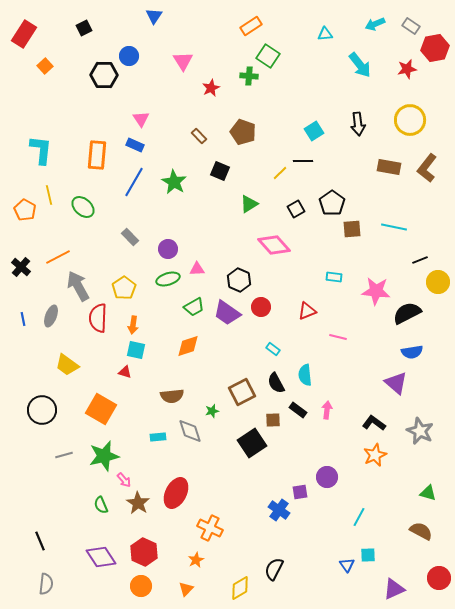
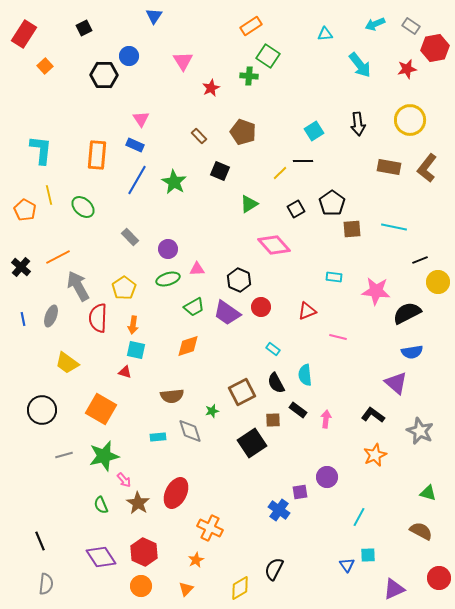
blue line at (134, 182): moved 3 px right, 2 px up
yellow trapezoid at (67, 365): moved 2 px up
pink arrow at (327, 410): moved 1 px left, 9 px down
black L-shape at (374, 423): moved 1 px left, 8 px up
